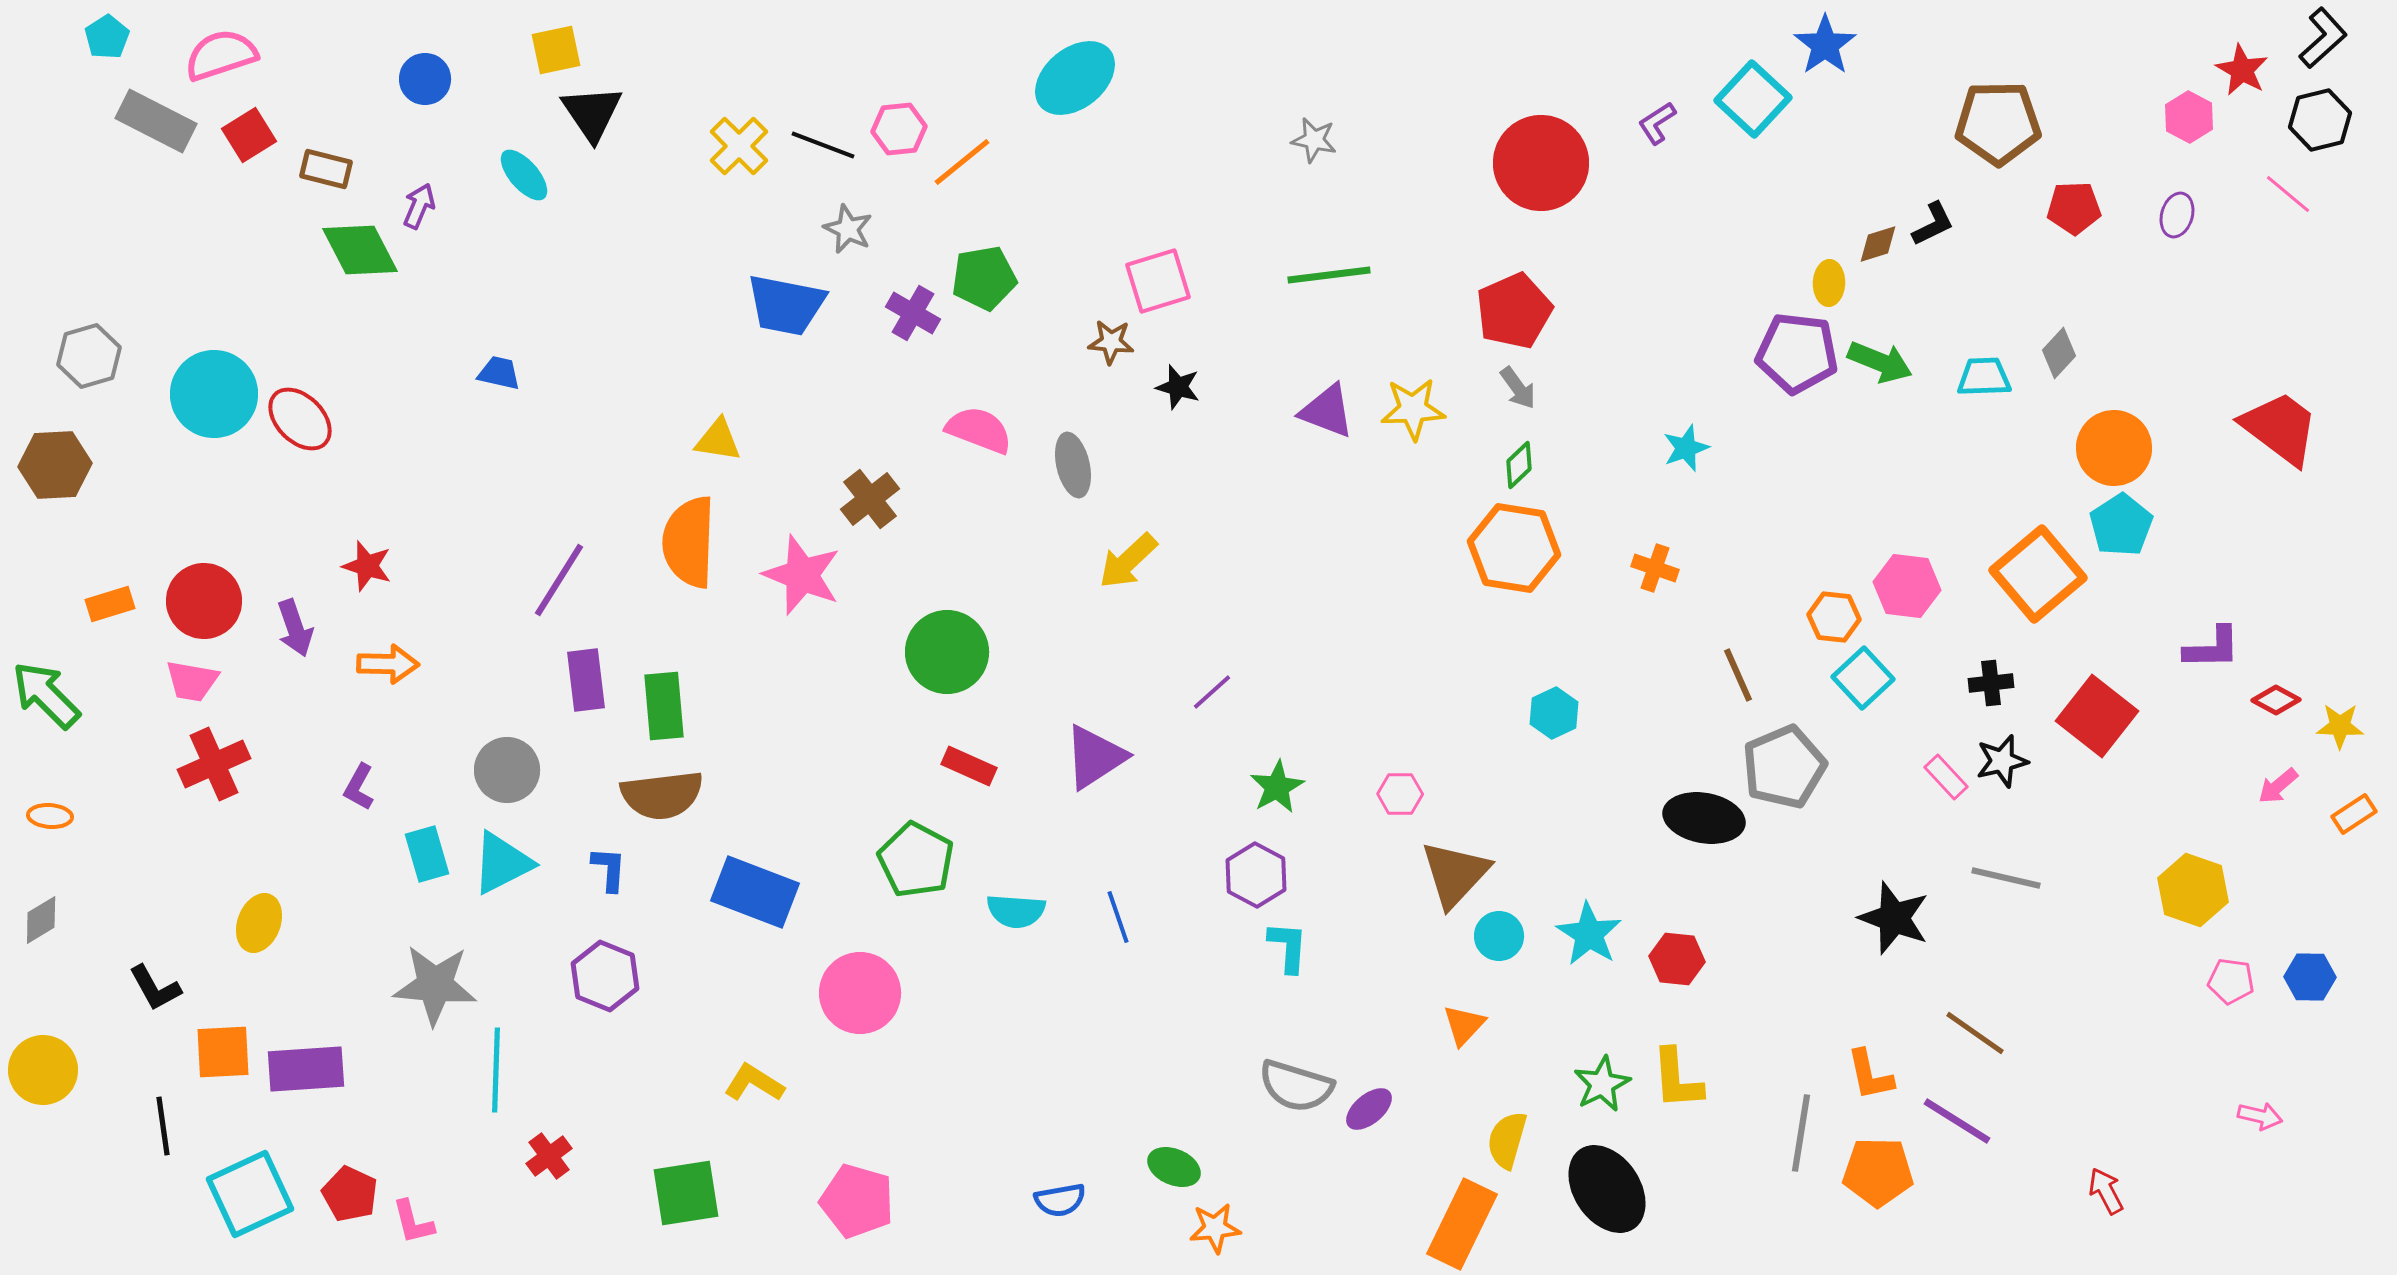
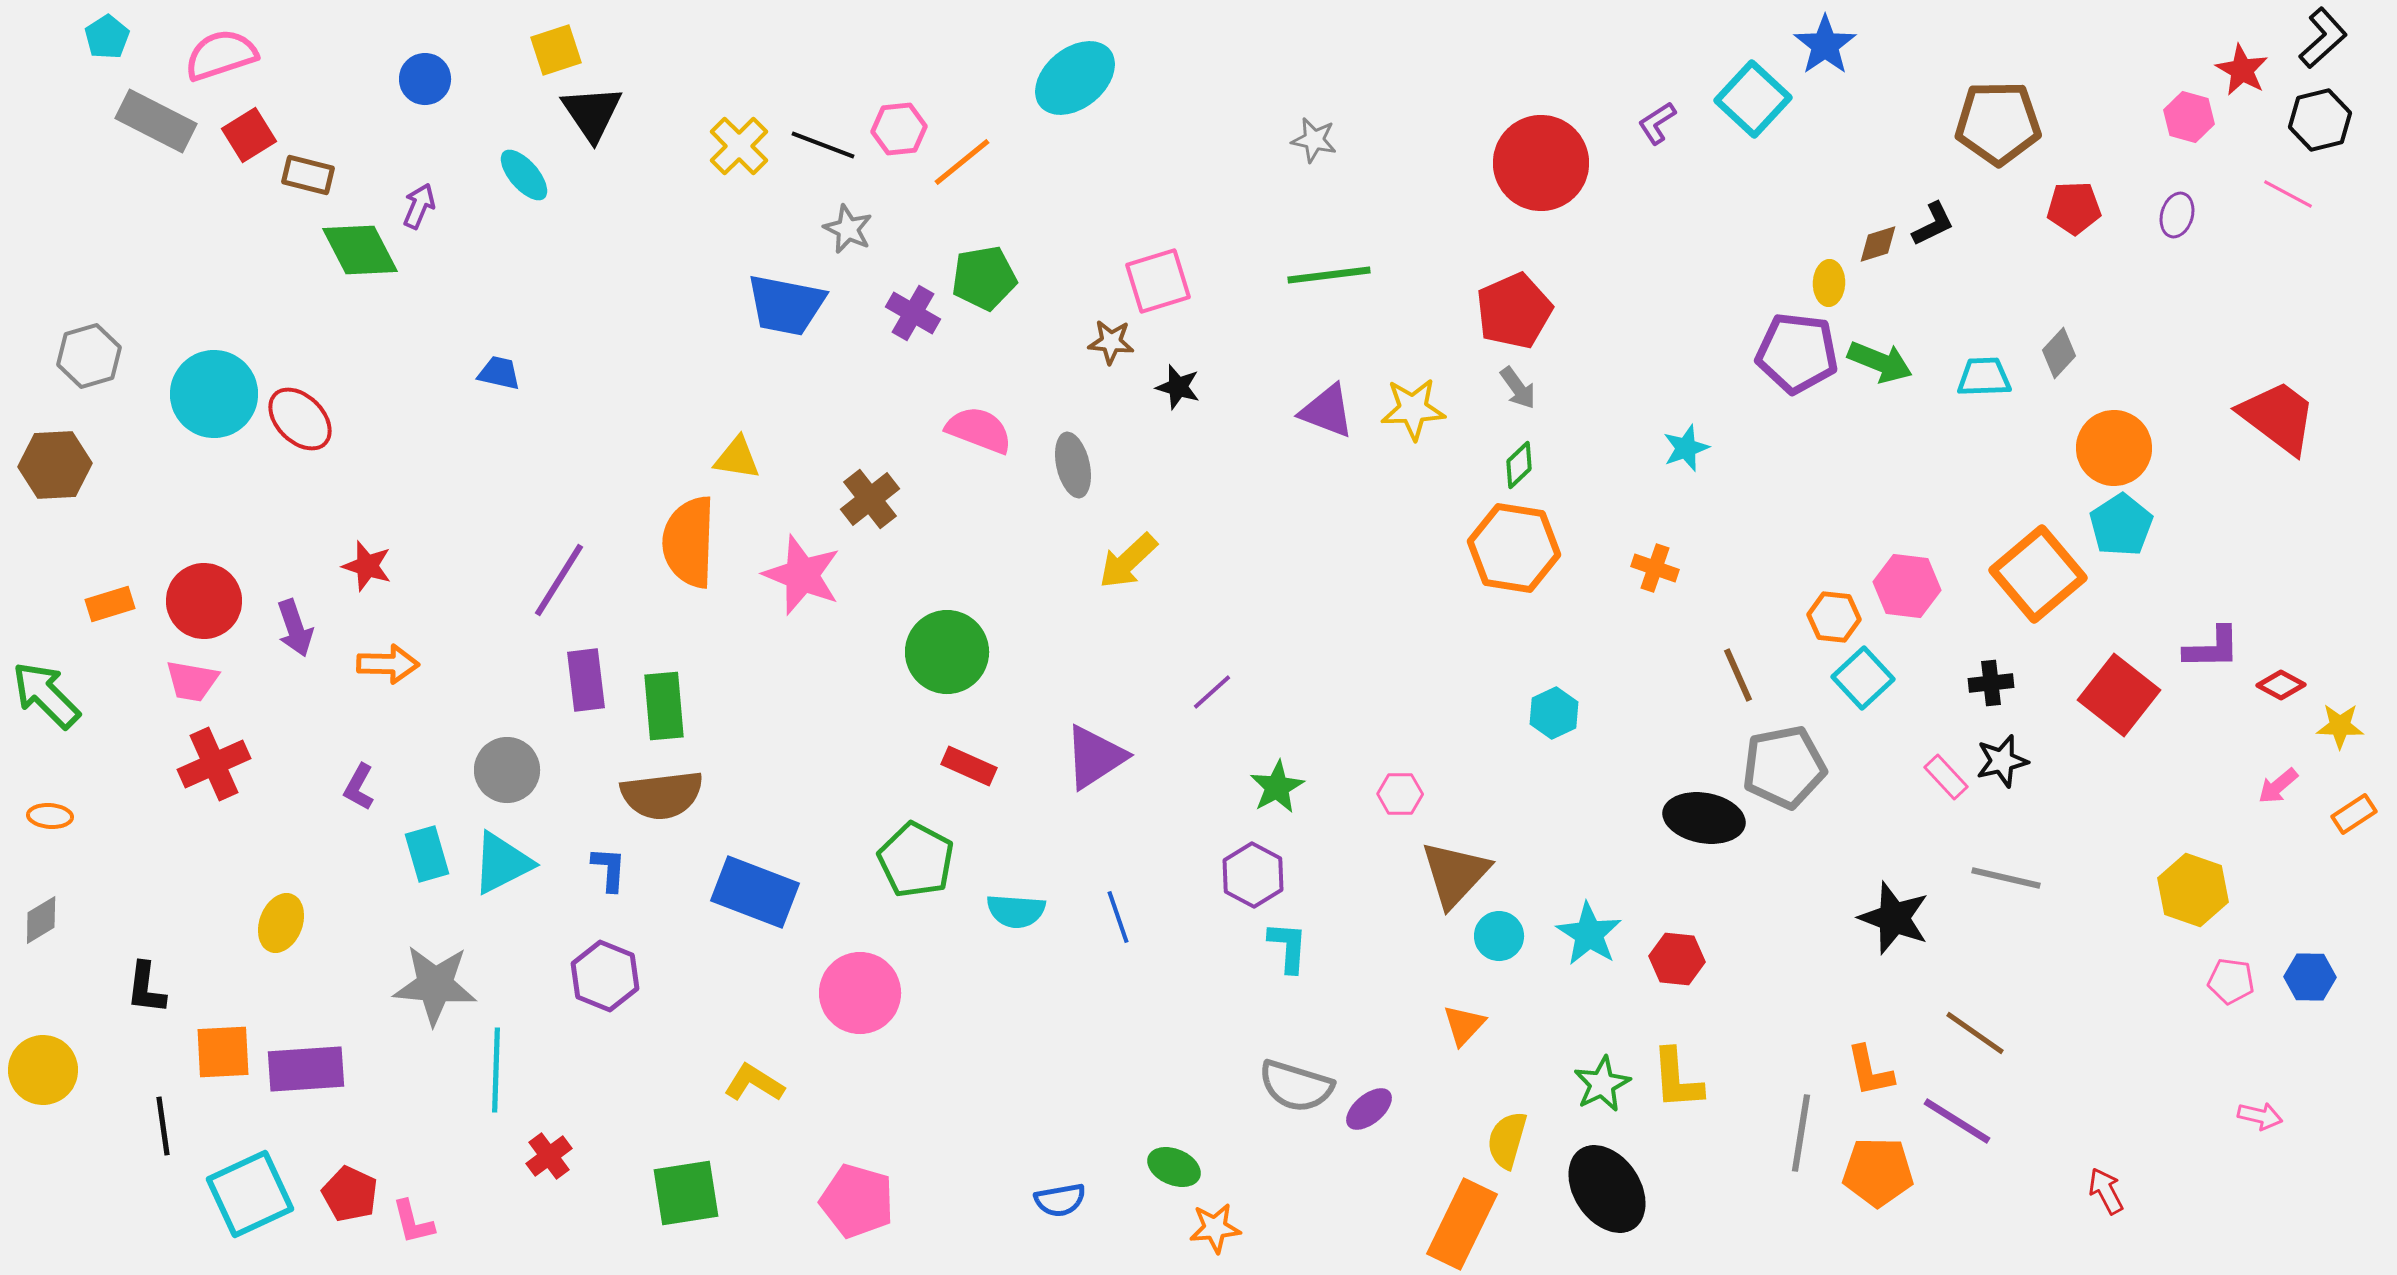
yellow square at (556, 50): rotated 6 degrees counterclockwise
pink hexagon at (2189, 117): rotated 12 degrees counterclockwise
brown rectangle at (326, 169): moved 18 px left, 6 px down
pink line at (2288, 194): rotated 12 degrees counterclockwise
red trapezoid at (2280, 428): moved 2 px left, 11 px up
yellow triangle at (718, 440): moved 19 px right, 18 px down
red diamond at (2276, 700): moved 5 px right, 15 px up
red square at (2097, 716): moved 22 px right, 21 px up
gray pentagon at (1784, 767): rotated 12 degrees clockwise
purple hexagon at (1256, 875): moved 3 px left
yellow ellipse at (259, 923): moved 22 px right
black L-shape at (155, 988): moved 9 px left; rotated 36 degrees clockwise
orange L-shape at (1870, 1075): moved 4 px up
